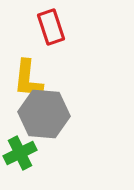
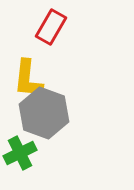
red rectangle: rotated 48 degrees clockwise
gray hexagon: moved 1 px up; rotated 15 degrees clockwise
